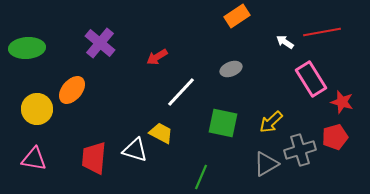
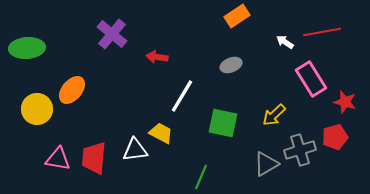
purple cross: moved 12 px right, 9 px up
red arrow: rotated 40 degrees clockwise
gray ellipse: moved 4 px up
white line: moved 1 px right, 4 px down; rotated 12 degrees counterclockwise
red star: moved 3 px right
yellow arrow: moved 3 px right, 7 px up
white triangle: rotated 24 degrees counterclockwise
pink triangle: moved 24 px right
